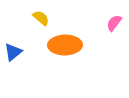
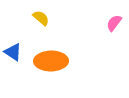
orange ellipse: moved 14 px left, 16 px down
blue triangle: rotated 48 degrees counterclockwise
